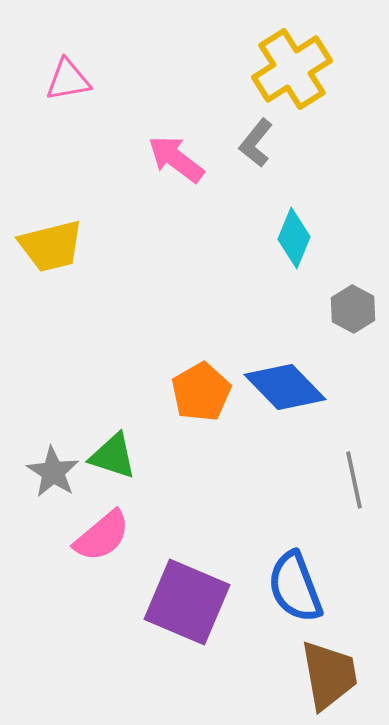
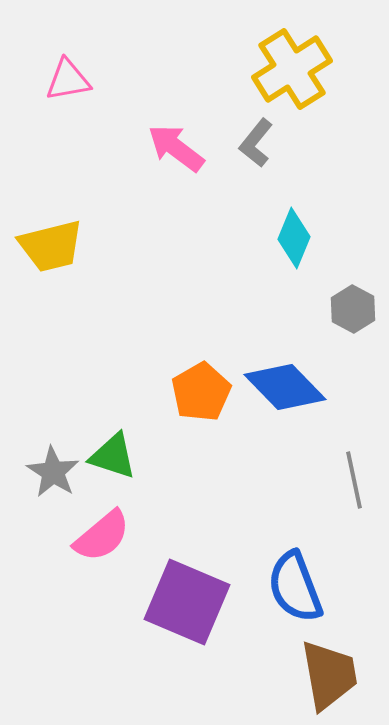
pink arrow: moved 11 px up
